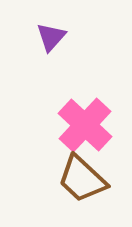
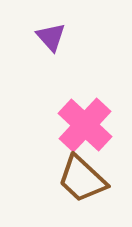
purple triangle: rotated 24 degrees counterclockwise
